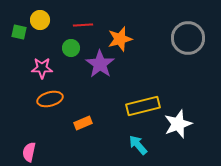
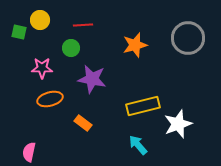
orange star: moved 15 px right, 6 px down
purple star: moved 8 px left, 15 px down; rotated 24 degrees counterclockwise
orange rectangle: rotated 60 degrees clockwise
